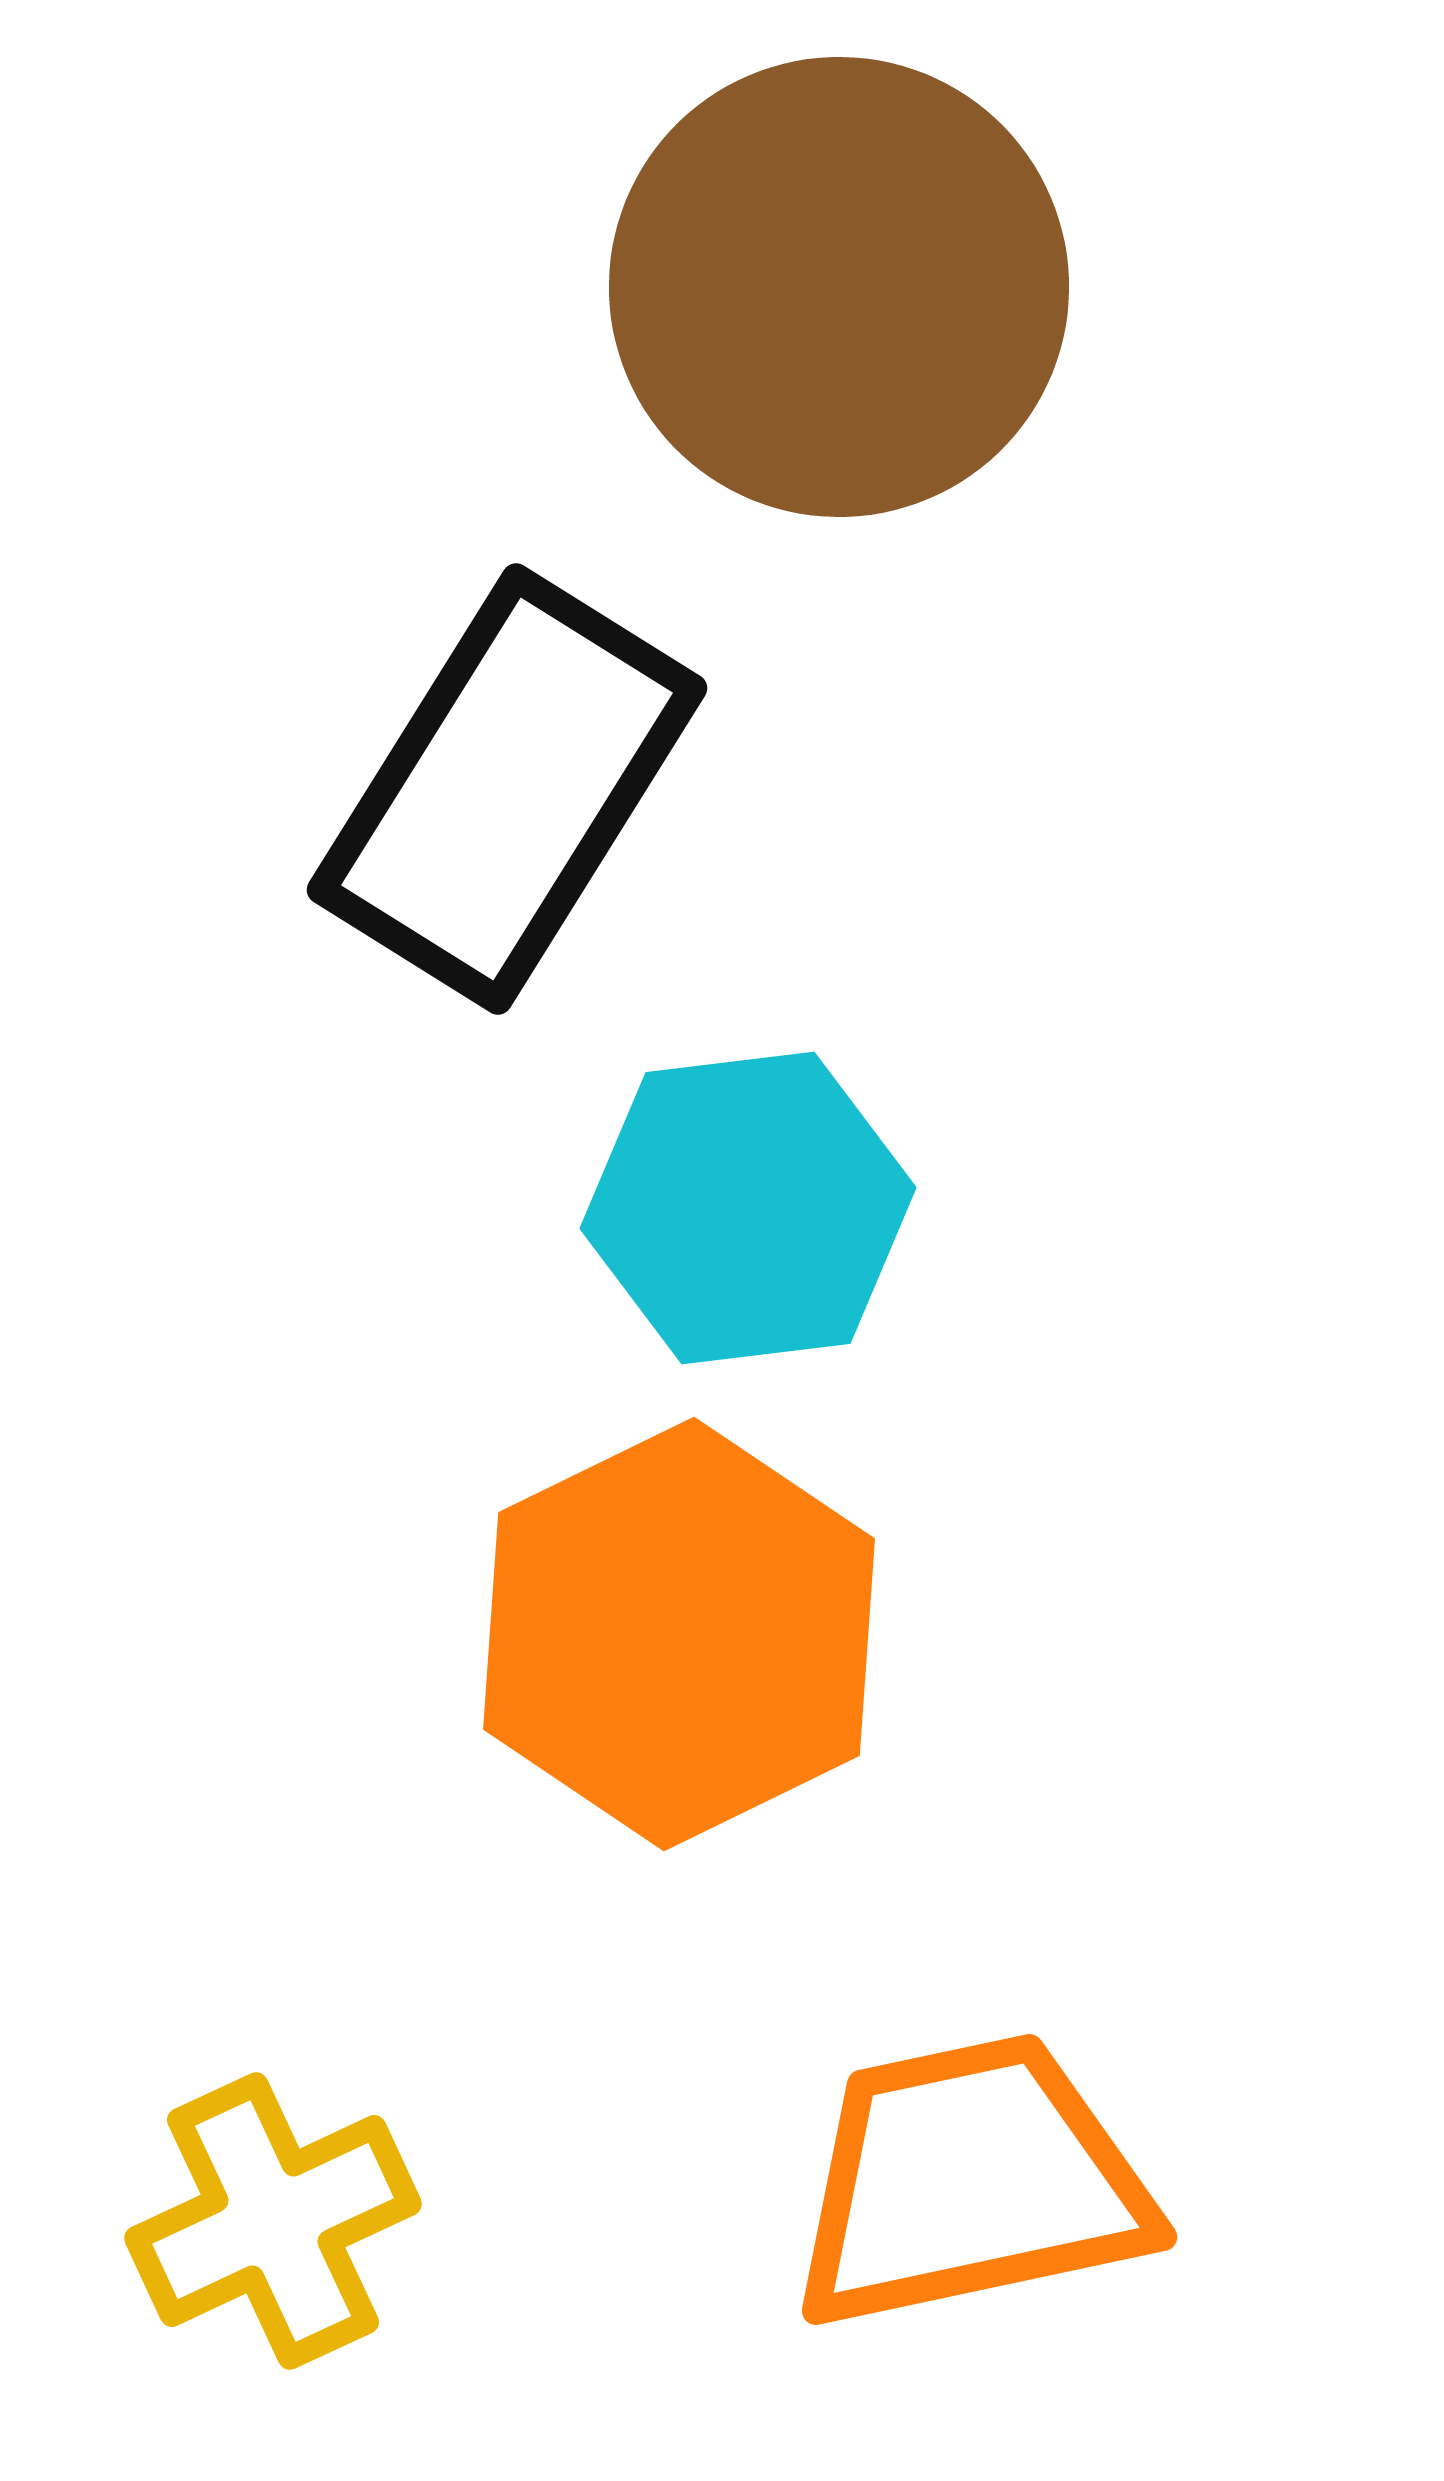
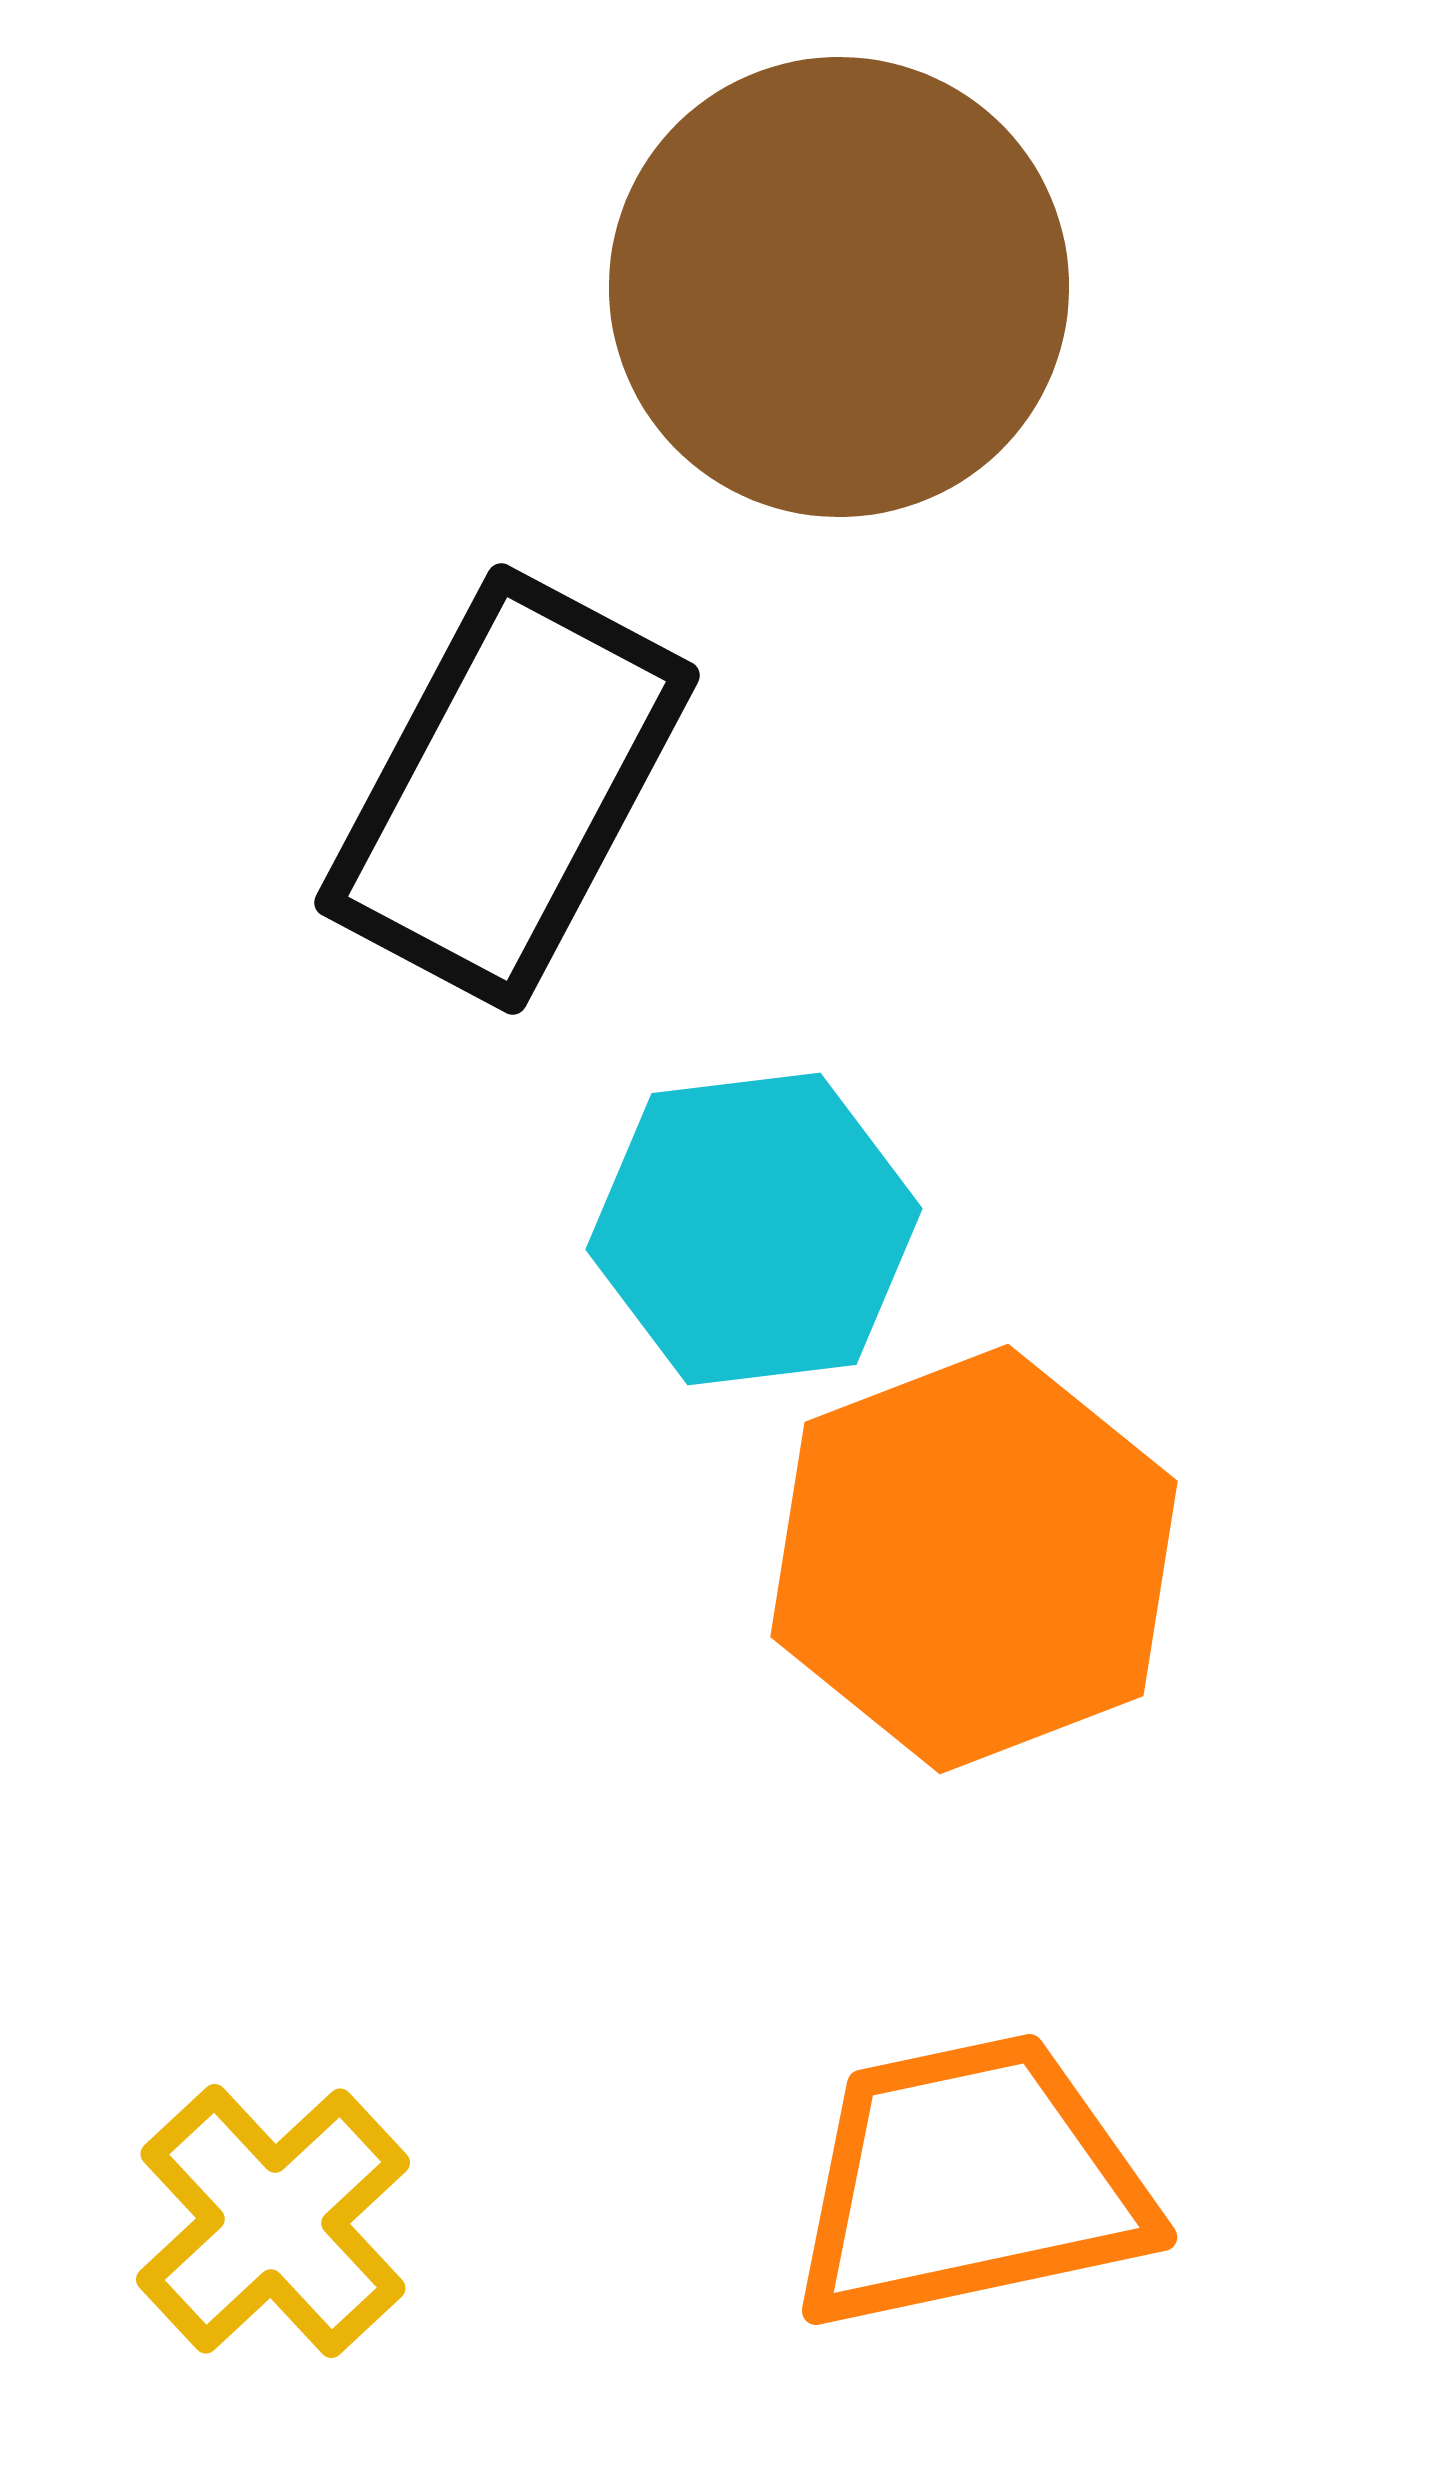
black rectangle: rotated 4 degrees counterclockwise
cyan hexagon: moved 6 px right, 21 px down
orange hexagon: moved 295 px right, 75 px up; rotated 5 degrees clockwise
yellow cross: rotated 18 degrees counterclockwise
